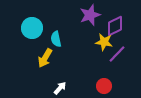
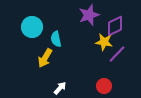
purple star: moved 1 px left
cyan circle: moved 1 px up
